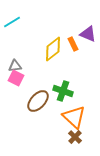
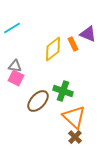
cyan line: moved 6 px down
gray triangle: rotated 16 degrees clockwise
